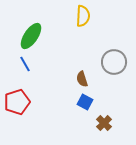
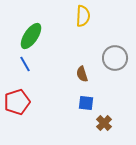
gray circle: moved 1 px right, 4 px up
brown semicircle: moved 5 px up
blue square: moved 1 px right, 1 px down; rotated 21 degrees counterclockwise
